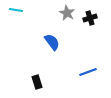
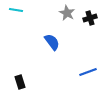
black rectangle: moved 17 px left
